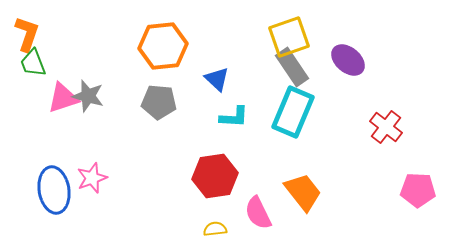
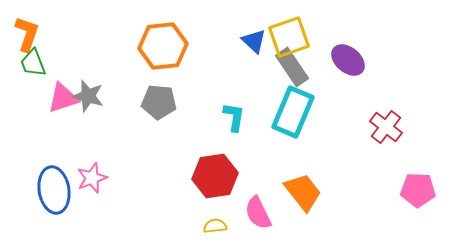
blue triangle: moved 37 px right, 38 px up
cyan L-shape: rotated 84 degrees counterclockwise
yellow semicircle: moved 3 px up
